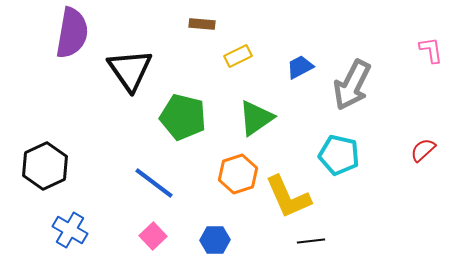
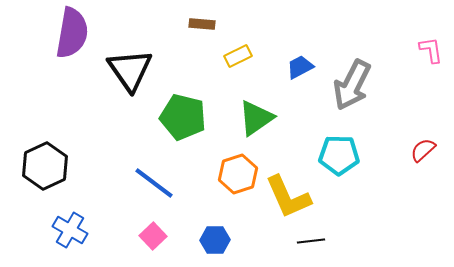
cyan pentagon: rotated 12 degrees counterclockwise
